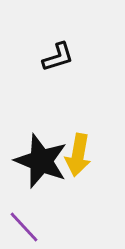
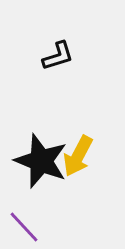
black L-shape: moved 1 px up
yellow arrow: moved 1 px down; rotated 18 degrees clockwise
